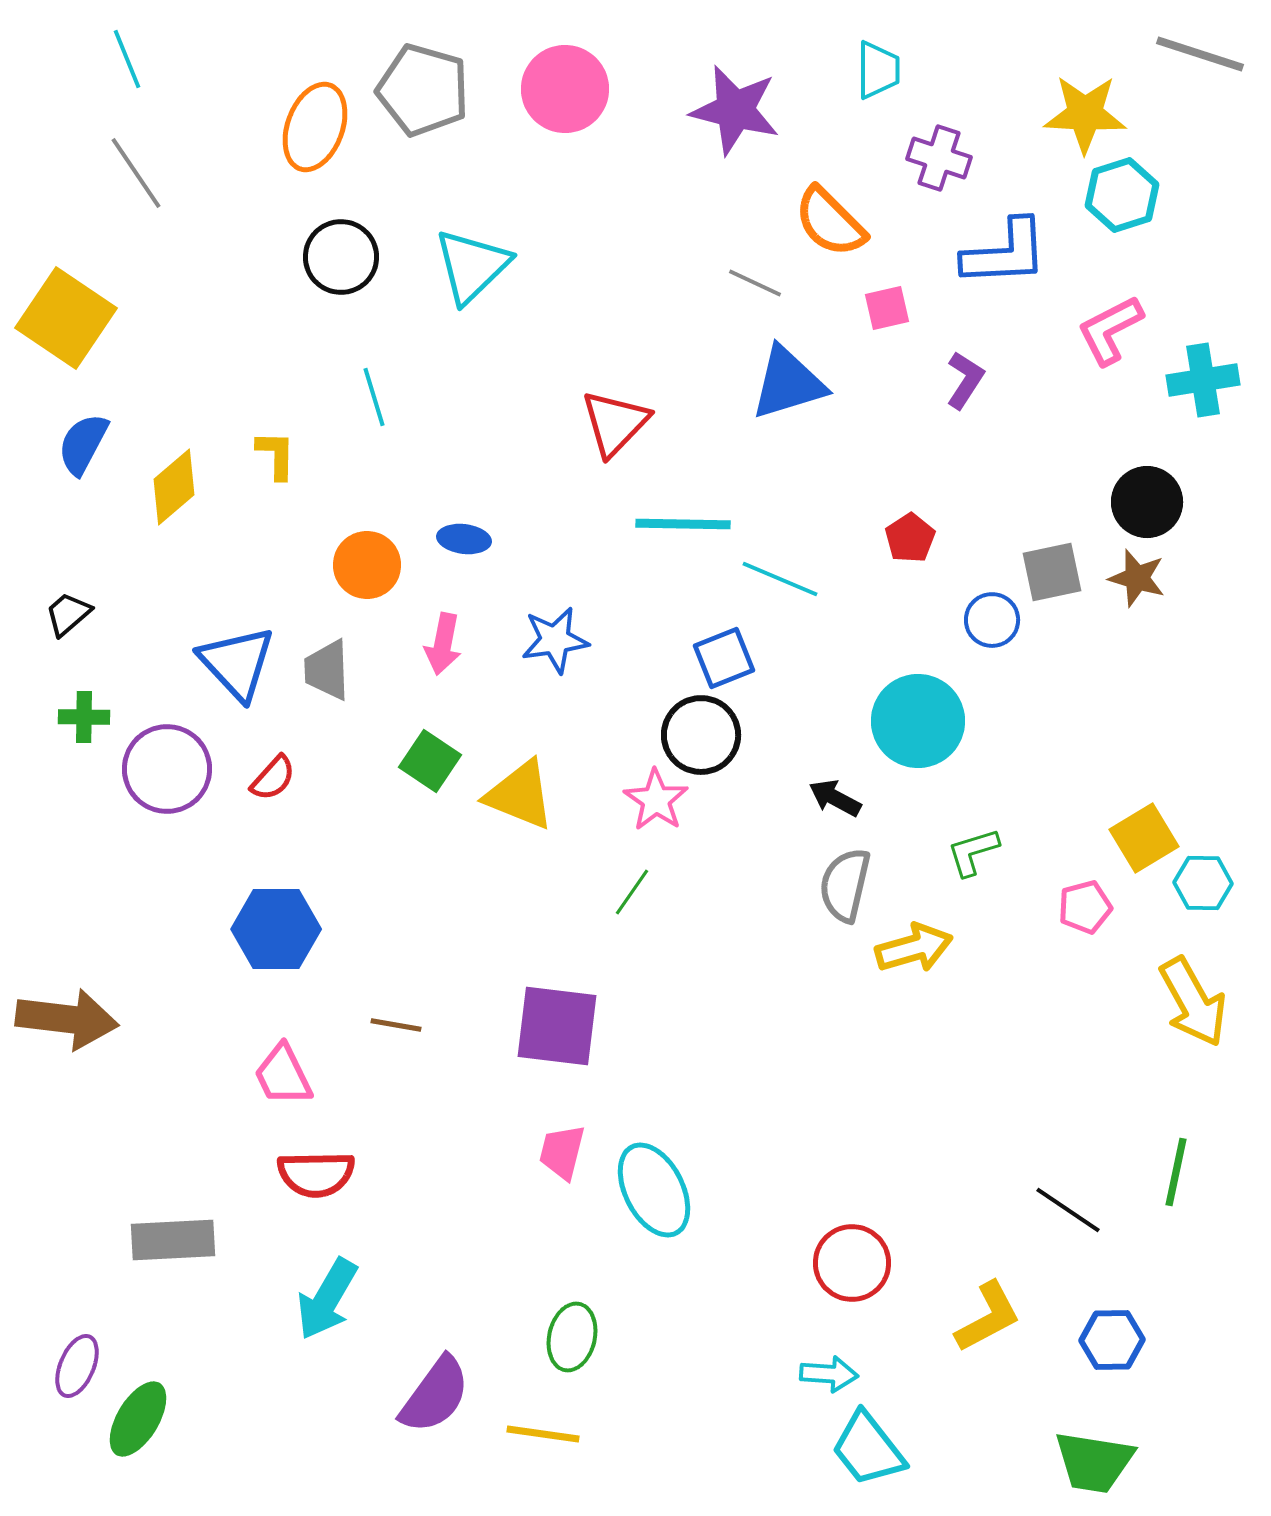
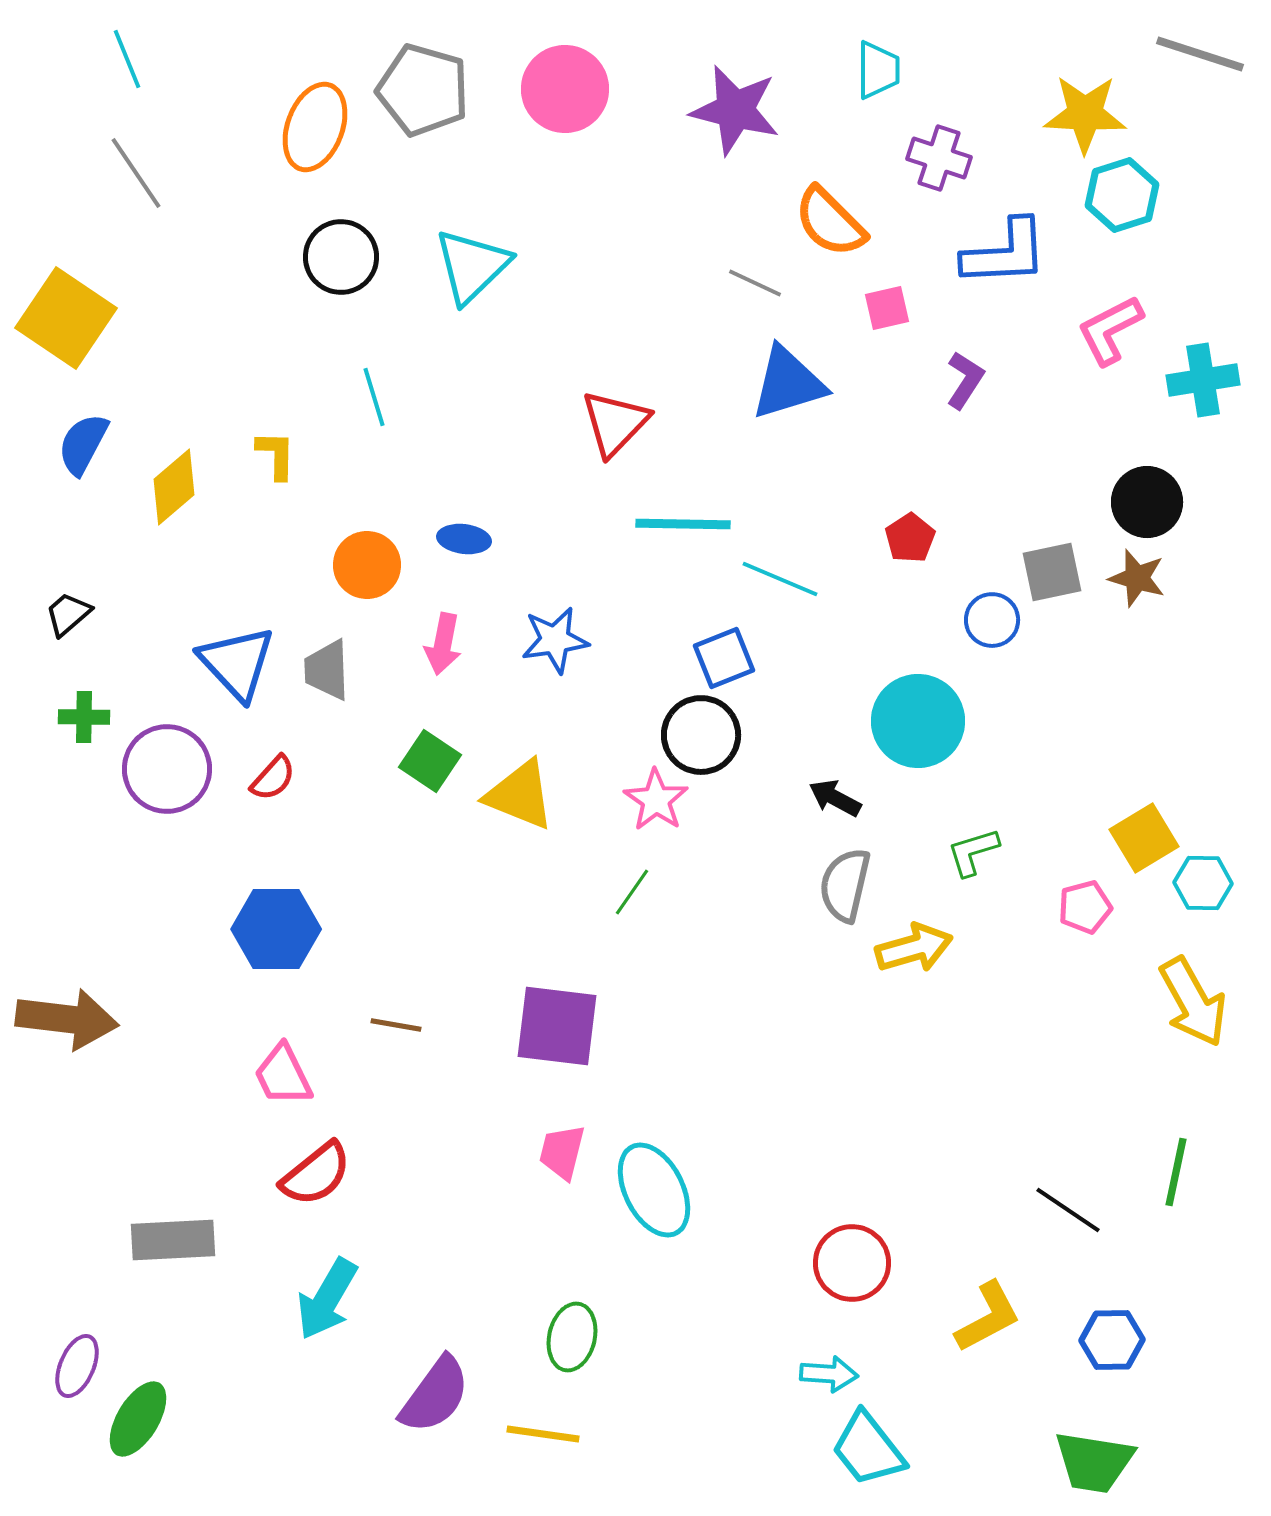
red semicircle at (316, 1174): rotated 38 degrees counterclockwise
